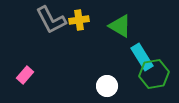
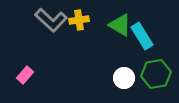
gray L-shape: rotated 20 degrees counterclockwise
green triangle: moved 1 px up
cyan rectangle: moved 21 px up
green hexagon: moved 2 px right
white circle: moved 17 px right, 8 px up
